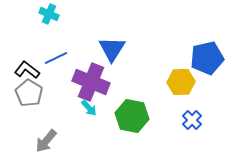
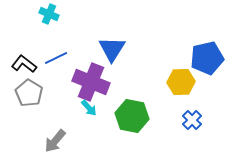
black L-shape: moved 3 px left, 6 px up
gray arrow: moved 9 px right
